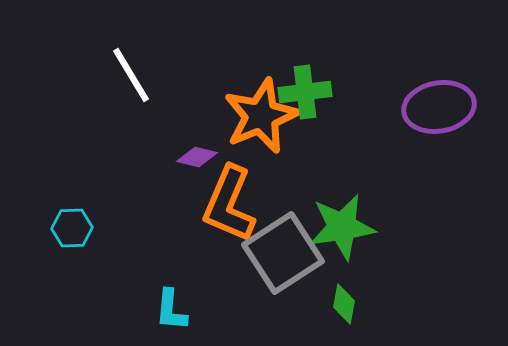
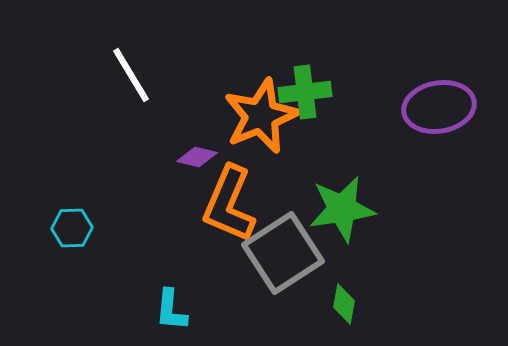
green star: moved 18 px up
